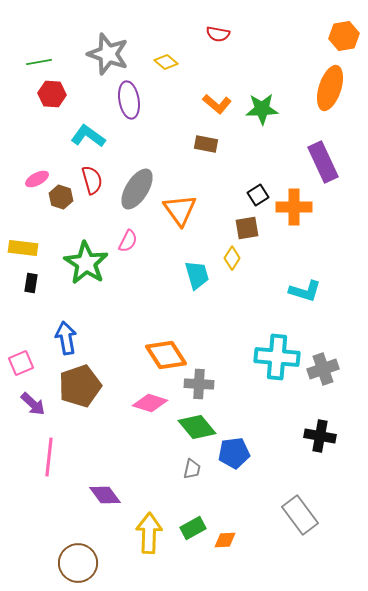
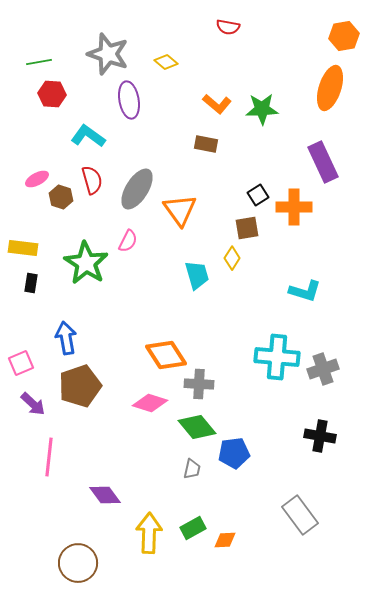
red semicircle at (218, 34): moved 10 px right, 7 px up
